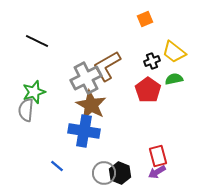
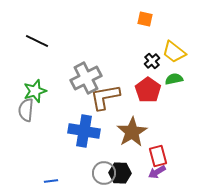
orange square: rotated 35 degrees clockwise
black cross: rotated 21 degrees counterclockwise
brown L-shape: moved 2 px left, 31 px down; rotated 20 degrees clockwise
green star: moved 1 px right, 1 px up
brown star: moved 41 px right, 27 px down; rotated 12 degrees clockwise
blue line: moved 6 px left, 15 px down; rotated 48 degrees counterclockwise
black hexagon: rotated 20 degrees counterclockwise
